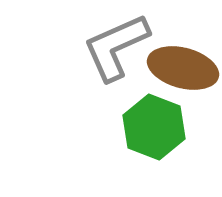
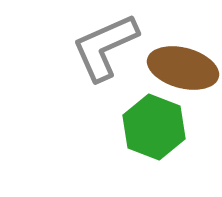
gray L-shape: moved 11 px left
